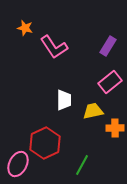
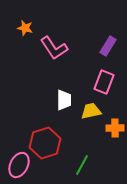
pink L-shape: moved 1 px down
pink rectangle: moved 6 px left; rotated 30 degrees counterclockwise
yellow trapezoid: moved 2 px left
red hexagon: rotated 8 degrees clockwise
pink ellipse: moved 1 px right, 1 px down
